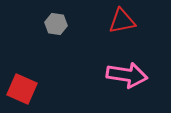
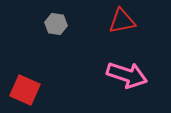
pink arrow: rotated 9 degrees clockwise
red square: moved 3 px right, 1 px down
